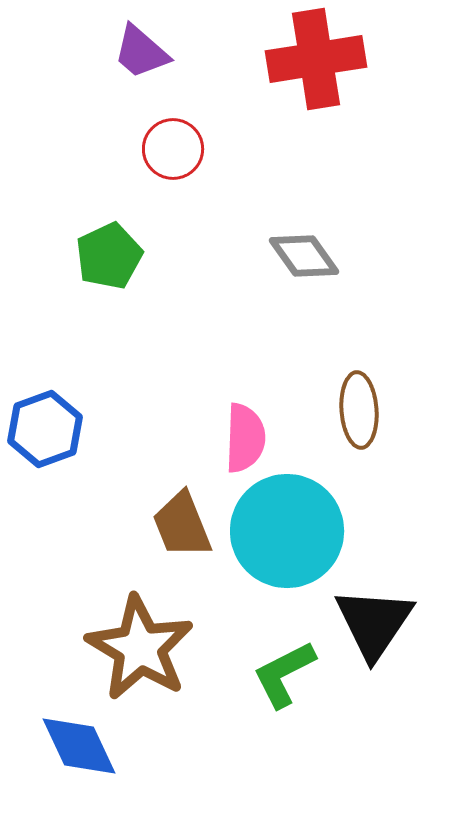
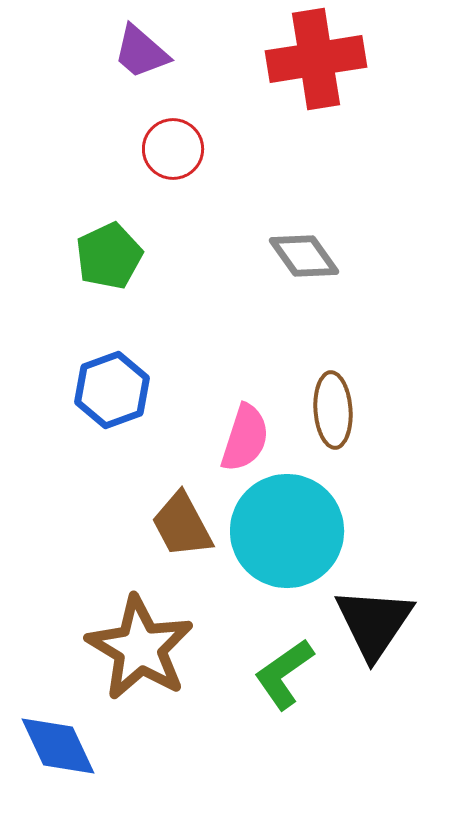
brown ellipse: moved 26 px left
blue hexagon: moved 67 px right, 39 px up
pink semicircle: rotated 16 degrees clockwise
brown trapezoid: rotated 6 degrees counterclockwise
green L-shape: rotated 8 degrees counterclockwise
blue diamond: moved 21 px left
